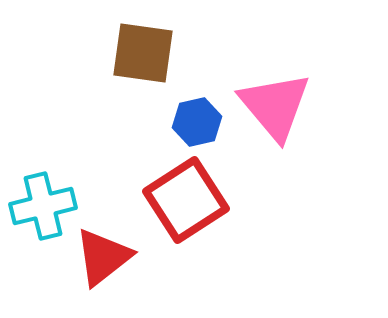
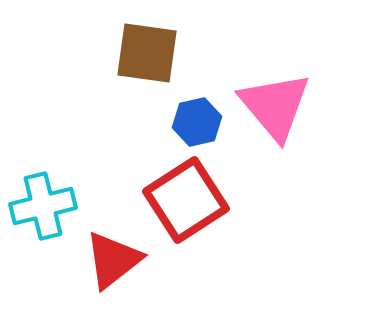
brown square: moved 4 px right
red triangle: moved 10 px right, 3 px down
